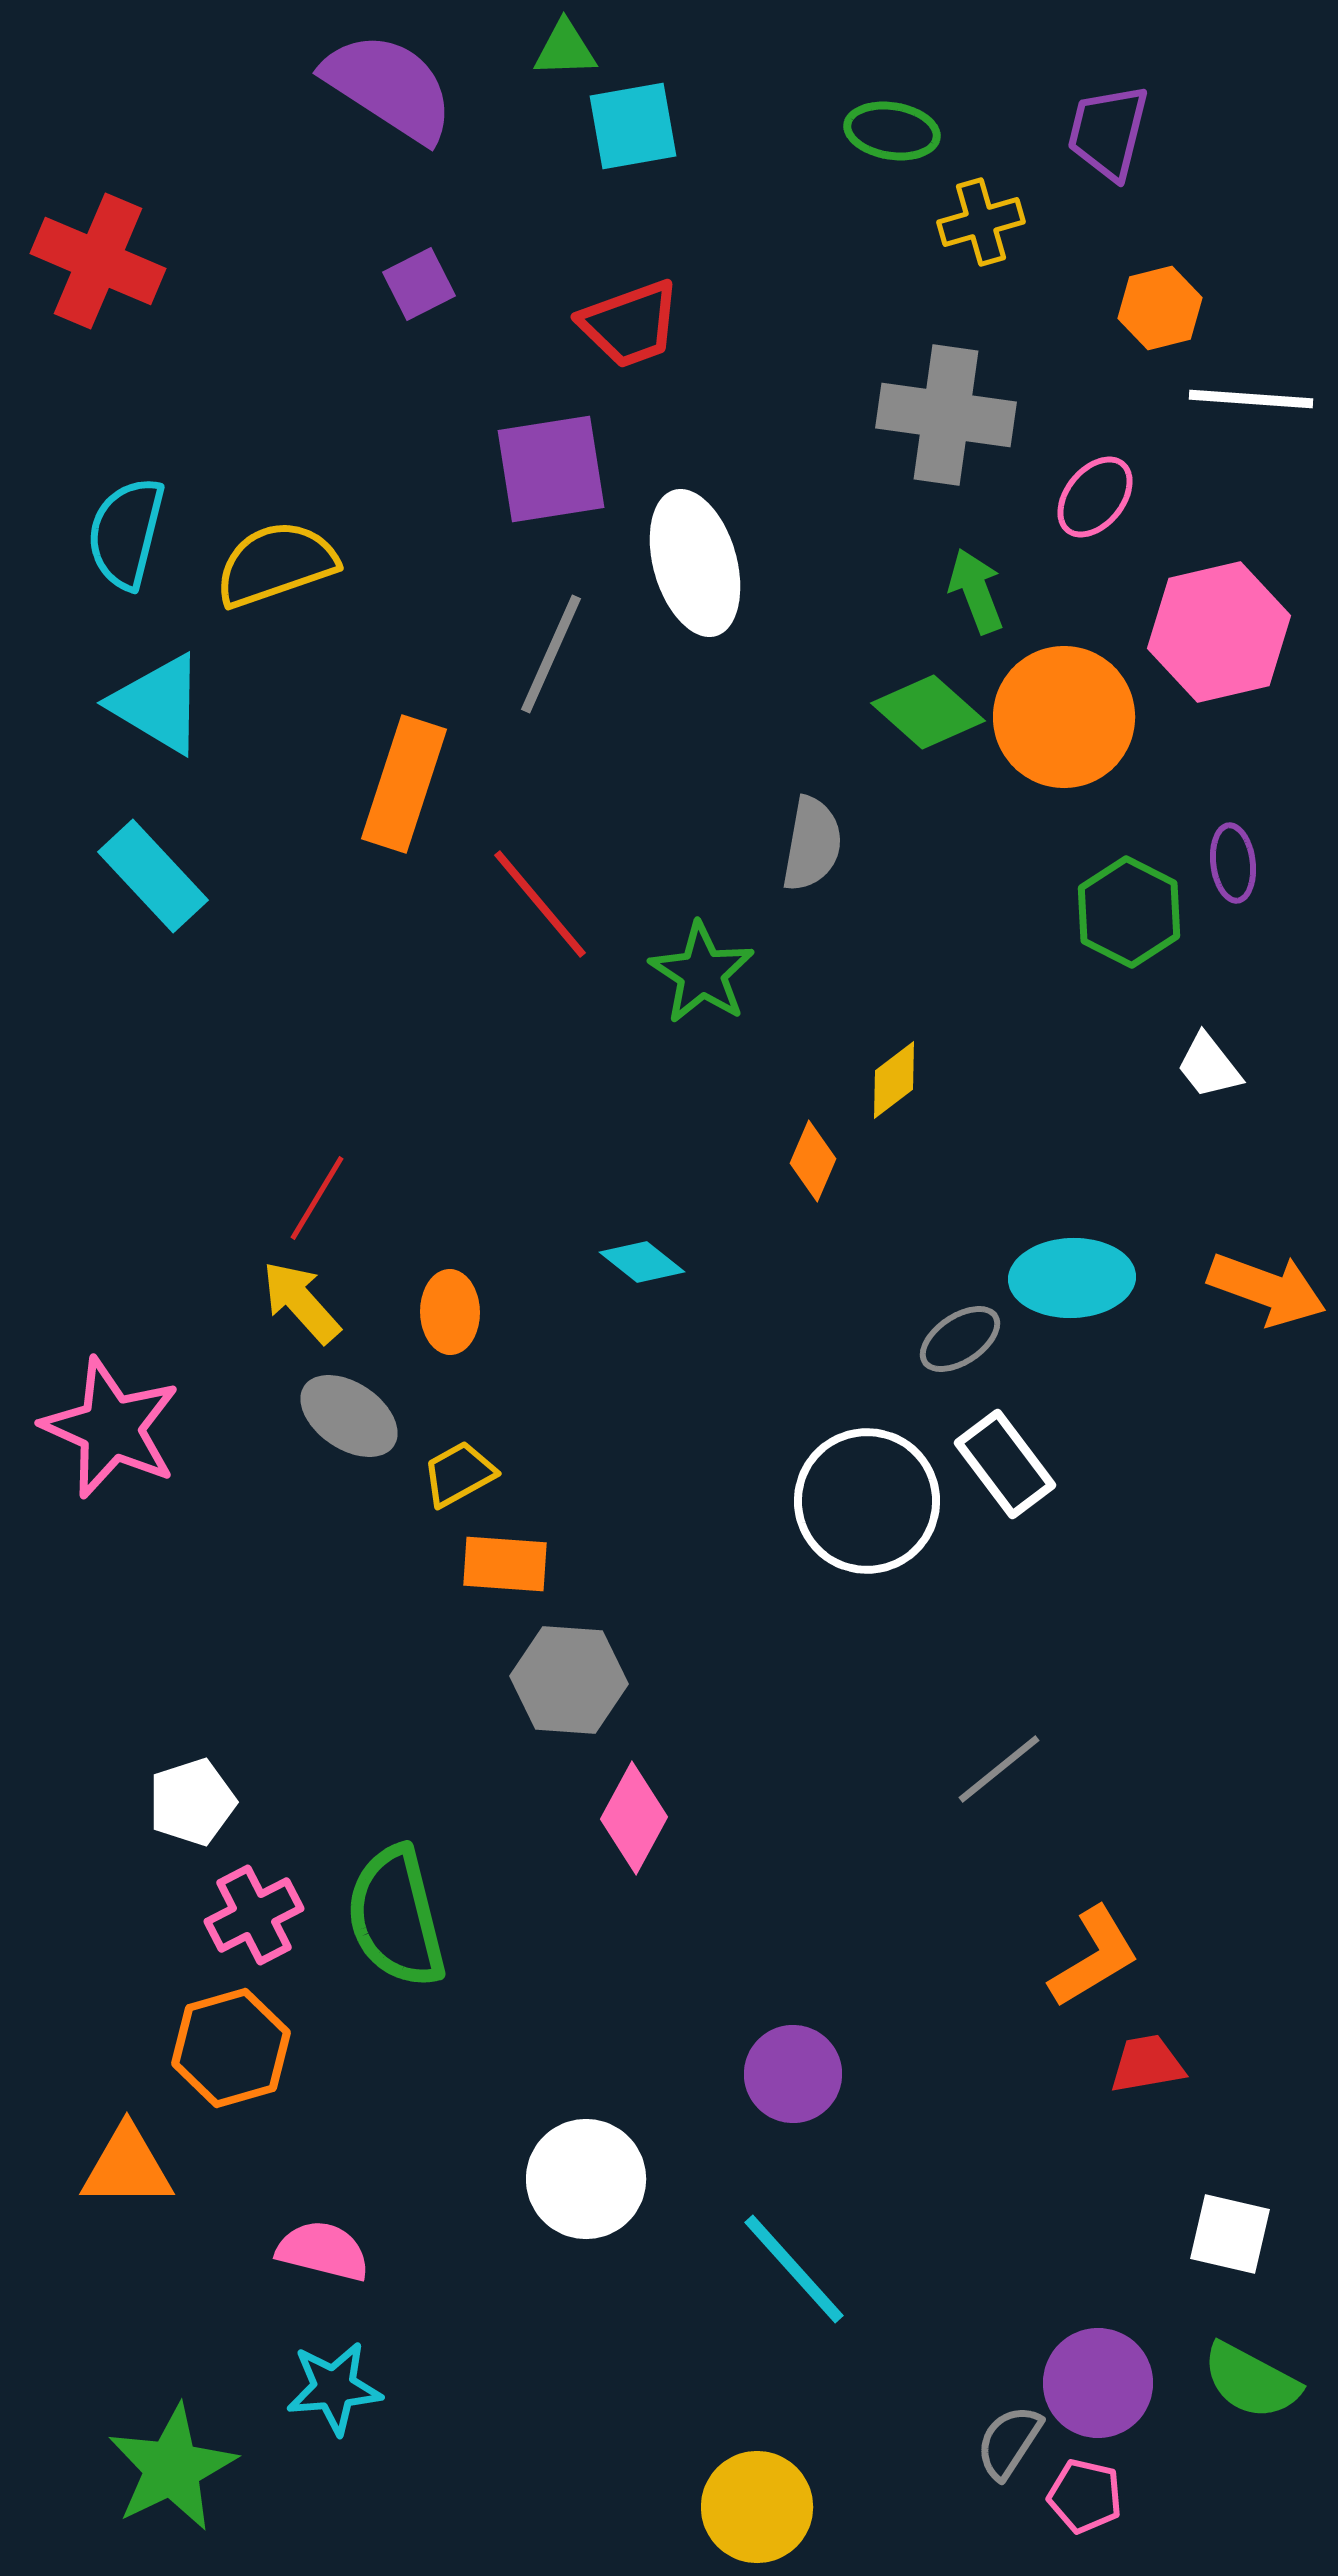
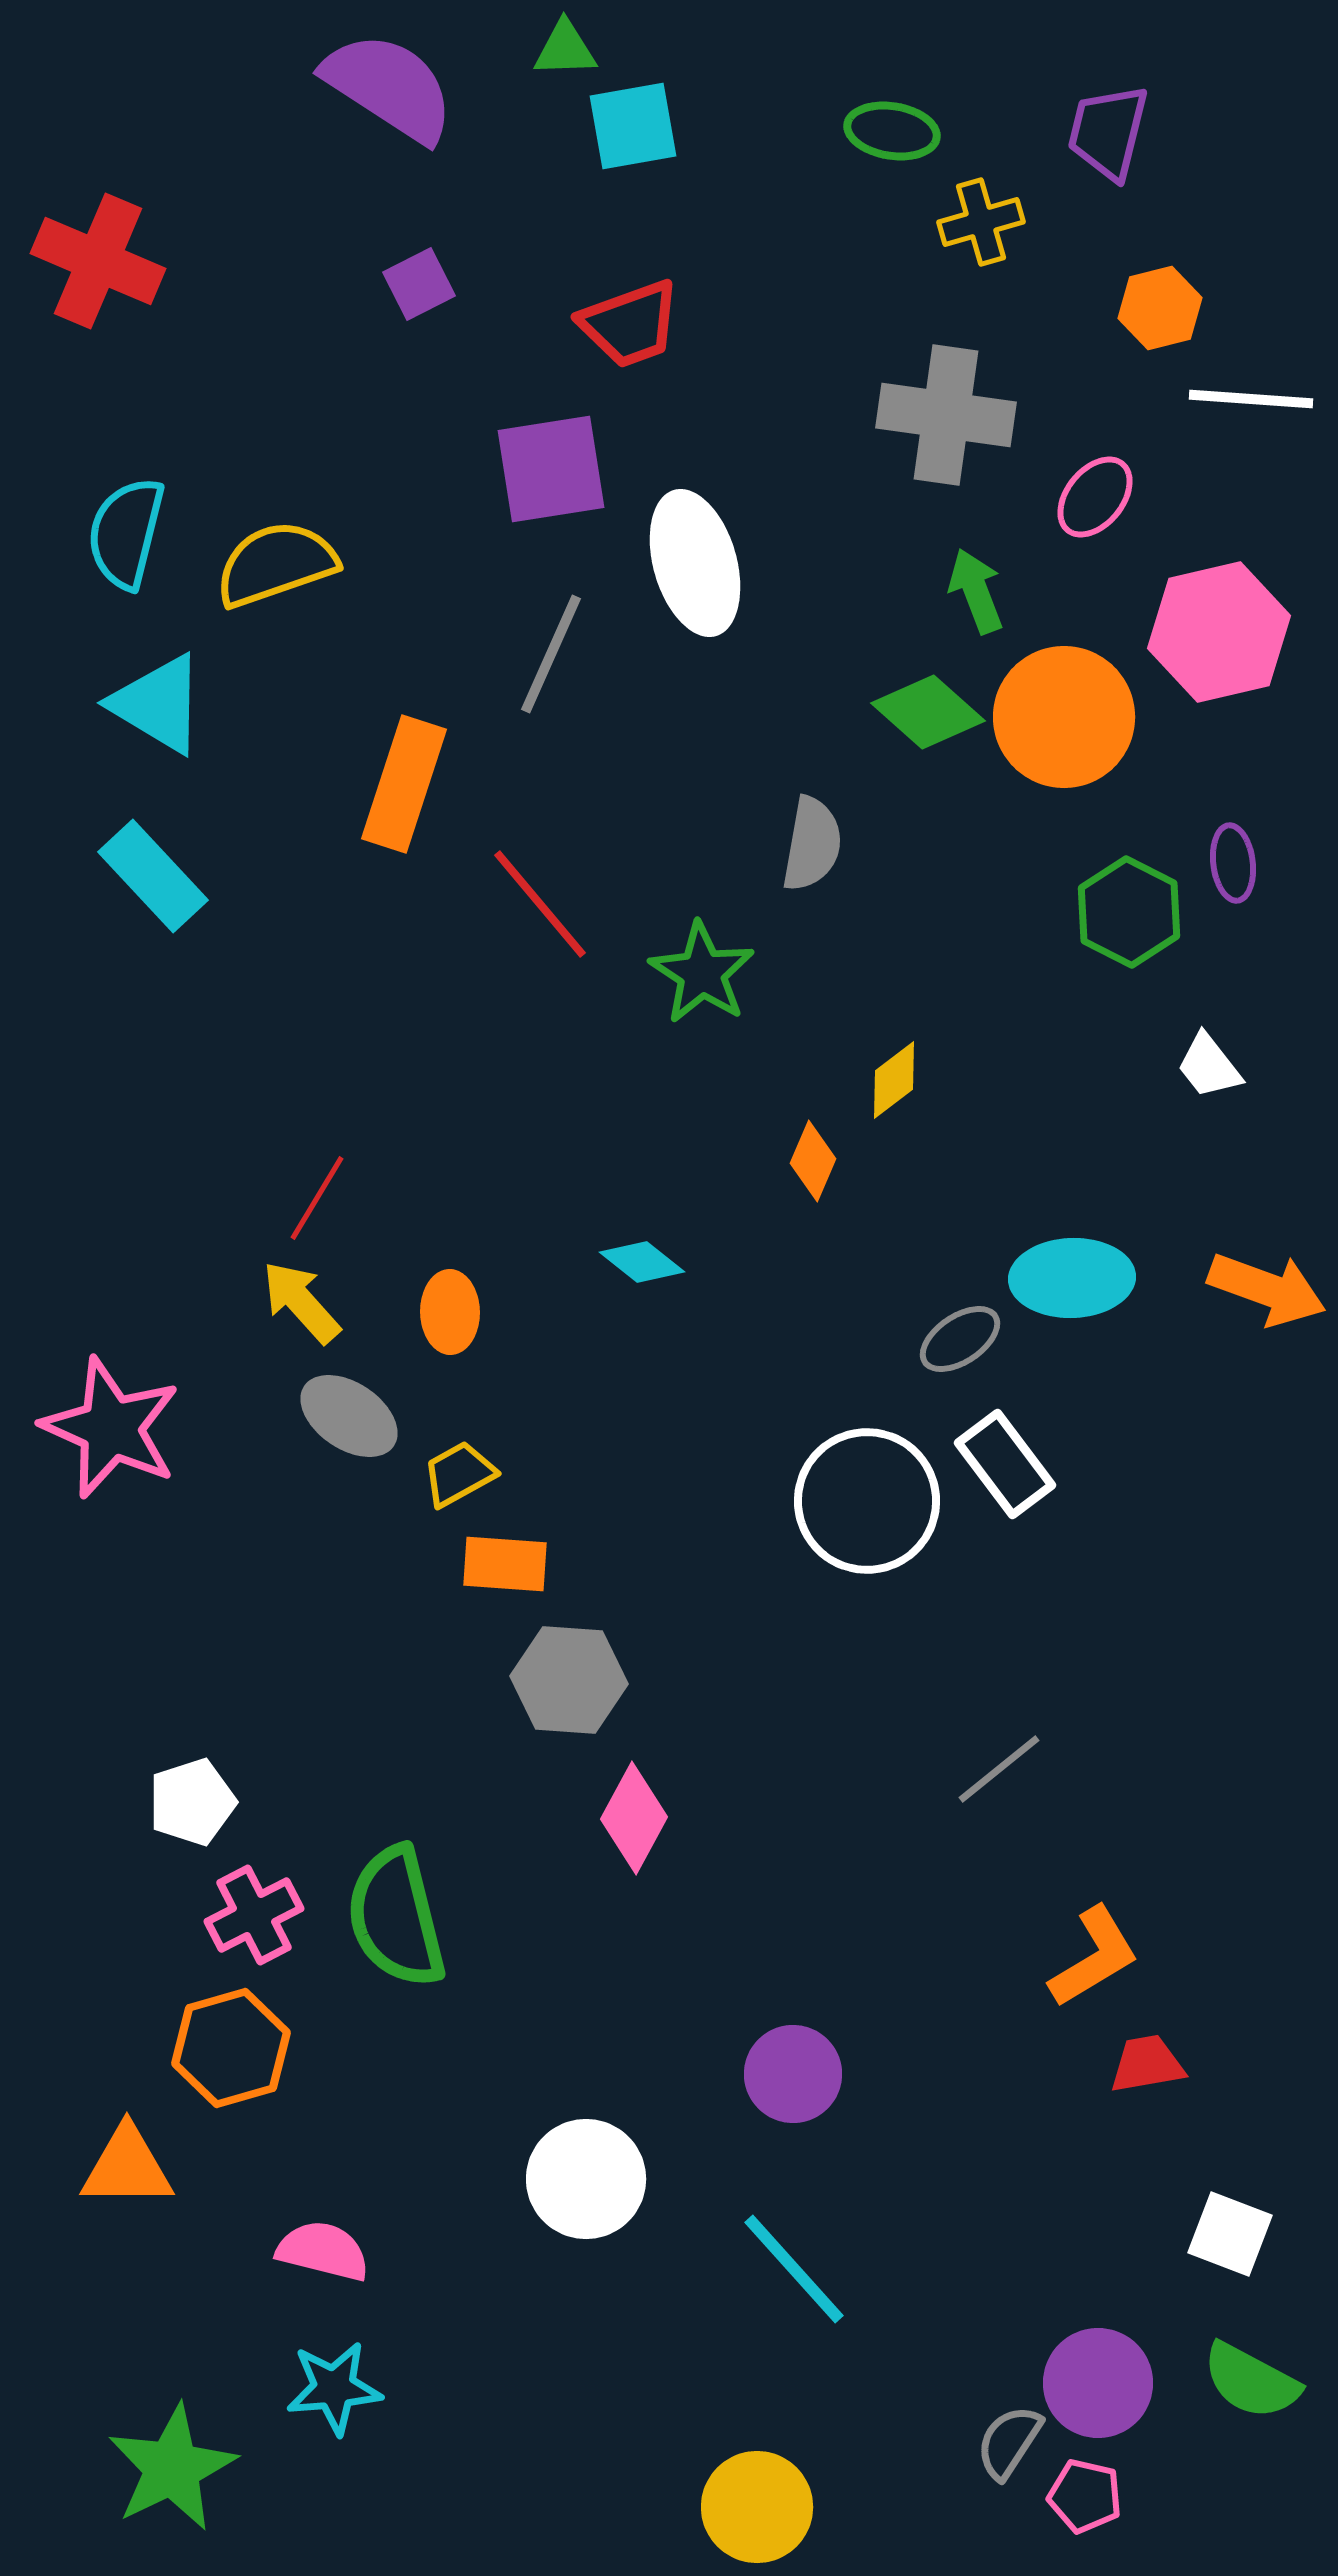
white square at (1230, 2234): rotated 8 degrees clockwise
